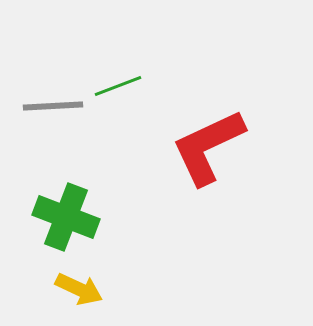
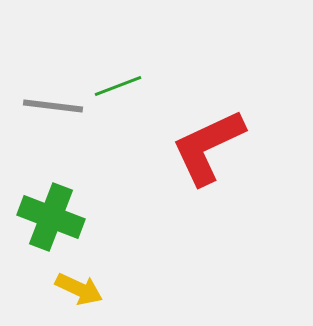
gray line: rotated 10 degrees clockwise
green cross: moved 15 px left
